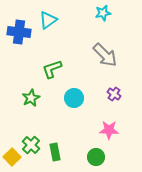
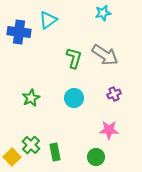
gray arrow: rotated 12 degrees counterclockwise
green L-shape: moved 22 px right, 11 px up; rotated 125 degrees clockwise
purple cross: rotated 32 degrees clockwise
